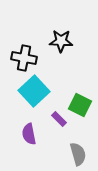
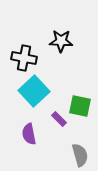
green square: moved 1 px down; rotated 15 degrees counterclockwise
gray semicircle: moved 2 px right, 1 px down
